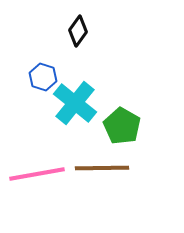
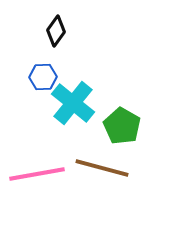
black diamond: moved 22 px left
blue hexagon: rotated 20 degrees counterclockwise
cyan cross: moved 2 px left
brown line: rotated 16 degrees clockwise
